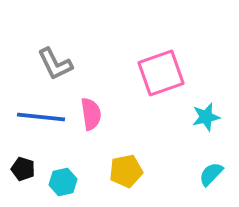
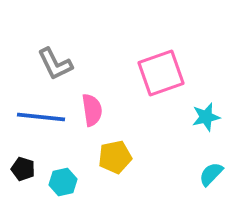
pink semicircle: moved 1 px right, 4 px up
yellow pentagon: moved 11 px left, 14 px up
